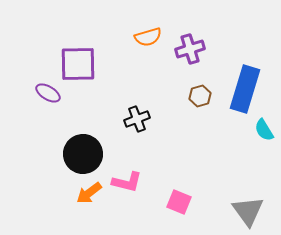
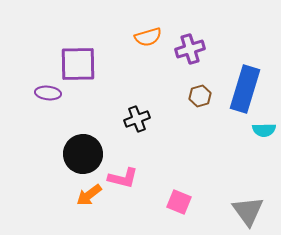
purple ellipse: rotated 25 degrees counterclockwise
cyan semicircle: rotated 60 degrees counterclockwise
pink L-shape: moved 4 px left, 4 px up
orange arrow: moved 2 px down
